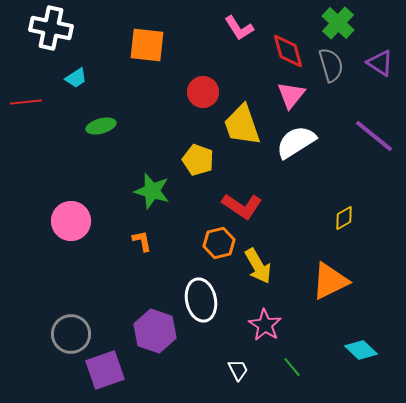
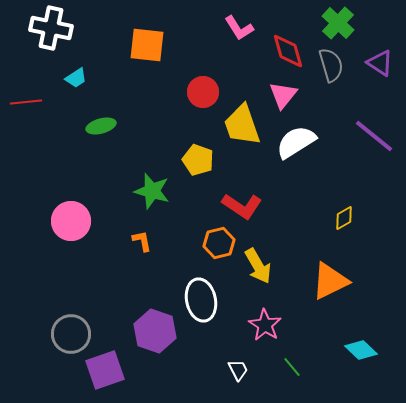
pink triangle: moved 8 px left
